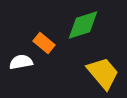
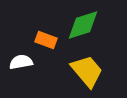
orange rectangle: moved 2 px right, 3 px up; rotated 20 degrees counterclockwise
yellow trapezoid: moved 16 px left, 2 px up
